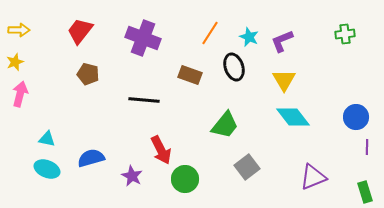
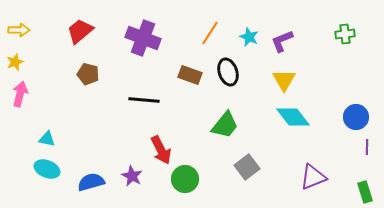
red trapezoid: rotated 12 degrees clockwise
black ellipse: moved 6 px left, 5 px down
blue semicircle: moved 24 px down
